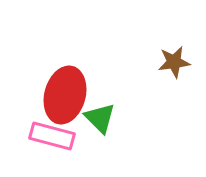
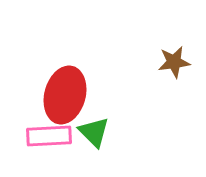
green triangle: moved 6 px left, 14 px down
pink rectangle: moved 3 px left; rotated 18 degrees counterclockwise
